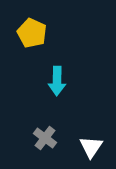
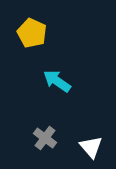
cyan arrow: rotated 124 degrees clockwise
white triangle: rotated 15 degrees counterclockwise
